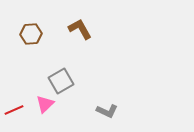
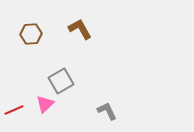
gray L-shape: rotated 140 degrees counterclockwise
